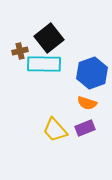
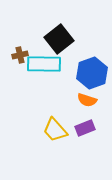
black square: moved 10 px right, 1 px down
brown cross: moved 4 px down
orange semicircle: moved 3 px up
